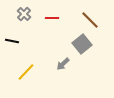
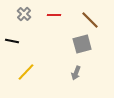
red line: moved 2 px right, 3 px up
gray square: rotated 24 degrees clockwise
gray arrow: moved 13 px right, 9 px down; rotated 24 degrees counterclockwise
